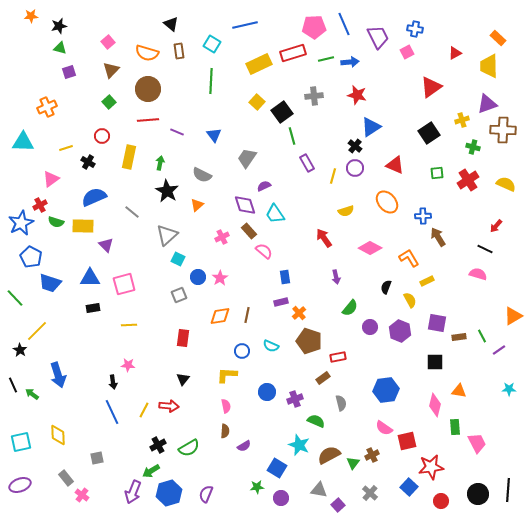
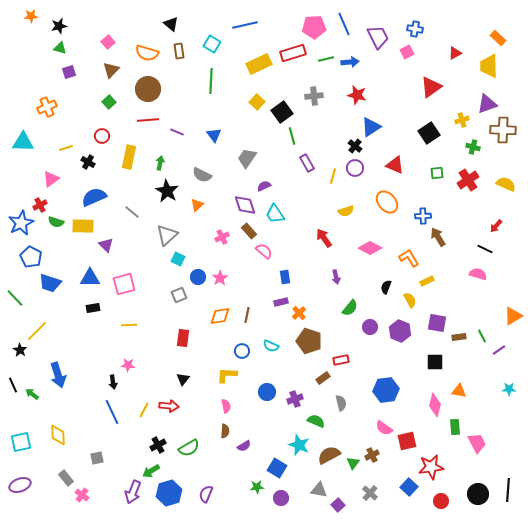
red rectangle at (338, 357): moved 3 px right, 3 px down
